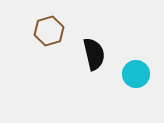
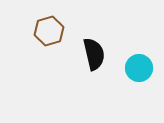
cyan circle: moved 3 px right, 6 px up
